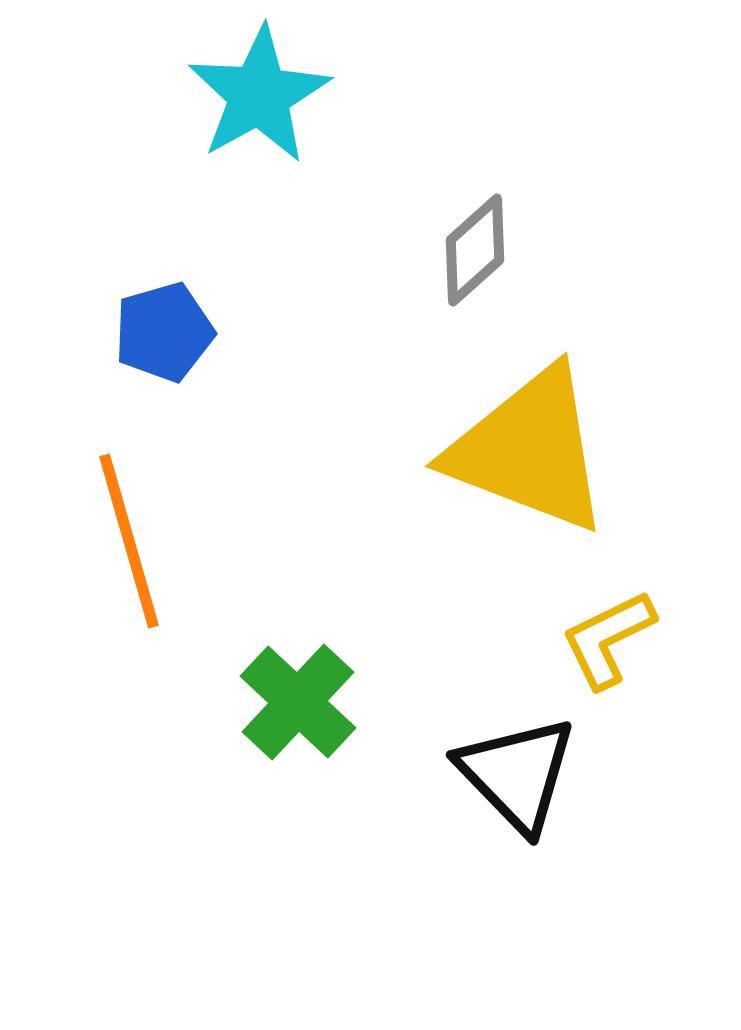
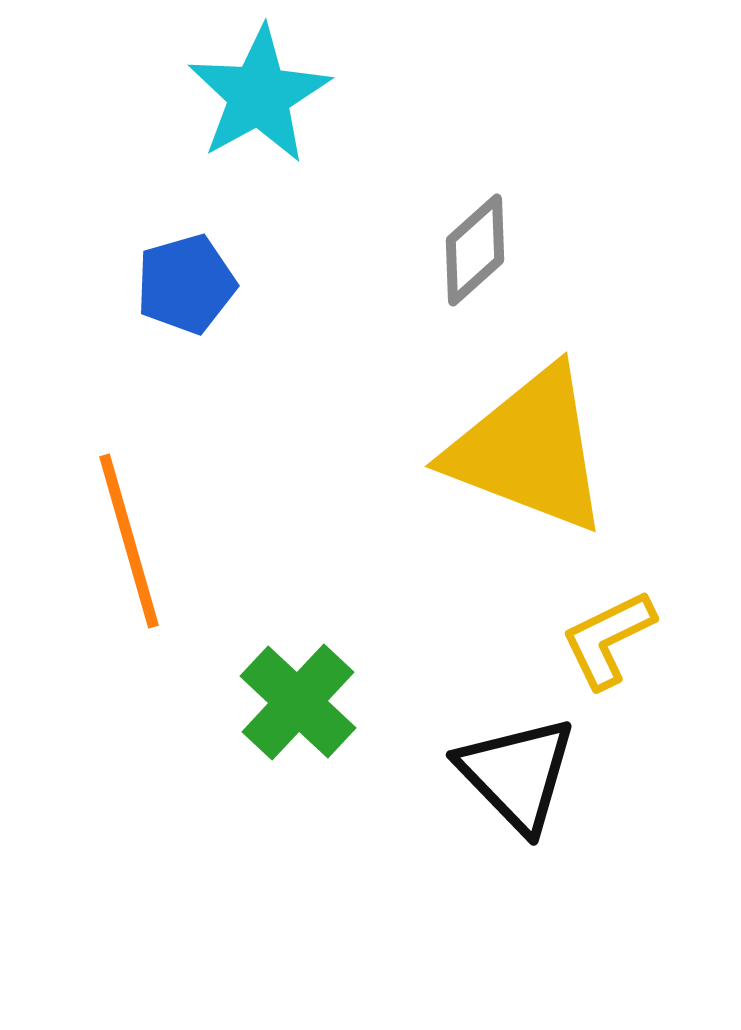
blue pentagon: moved 22 px right, 48 px up
